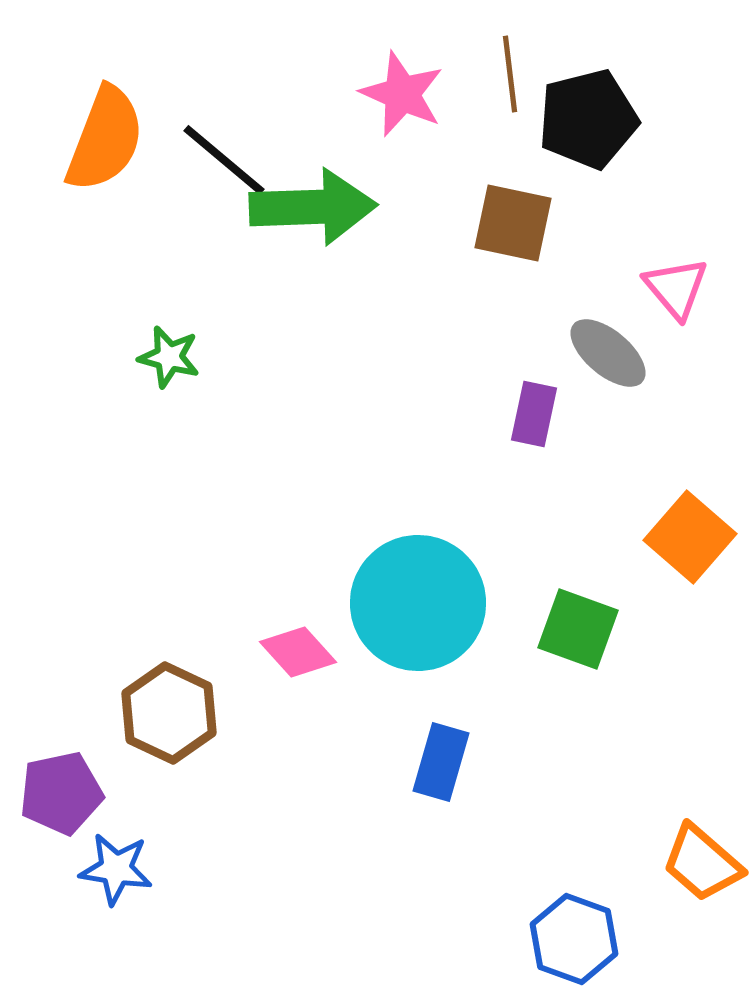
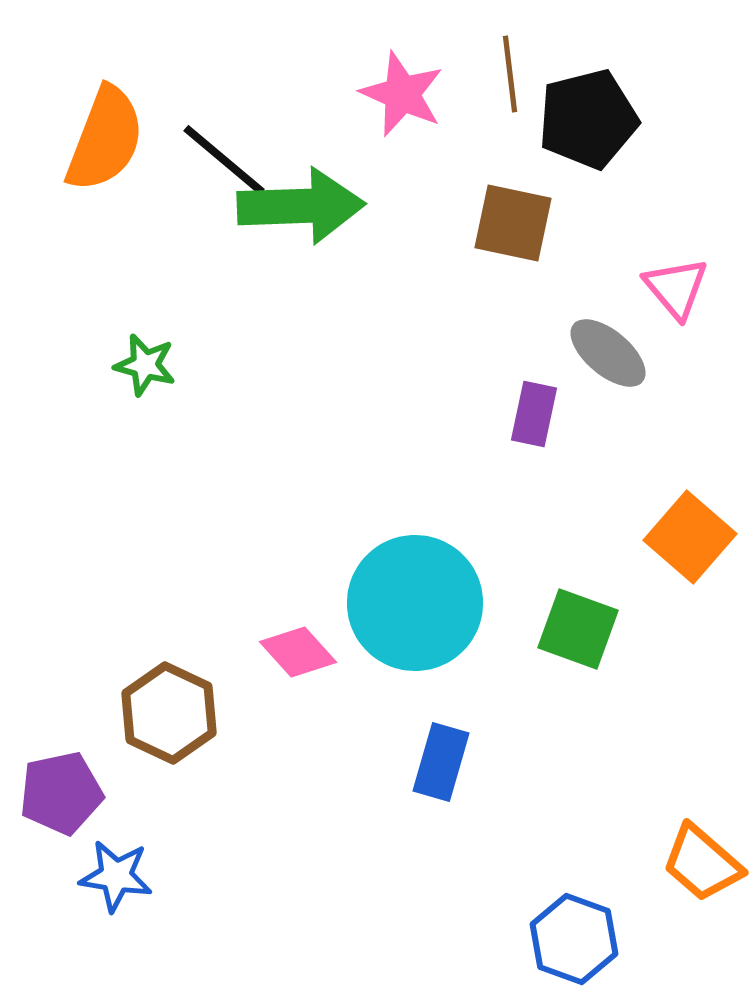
green arrow: moved 12 px left, 1 px up
green star: moved 24 px left, 8 px down
cyan circle: moved 3 px left
blue star: moved 7 px down
